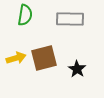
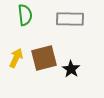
green semicircle: rotated 15 degrees counterclockwise
yellow arrow: rotated 48 degrees counterclockwise
black star: moved 6 px left
